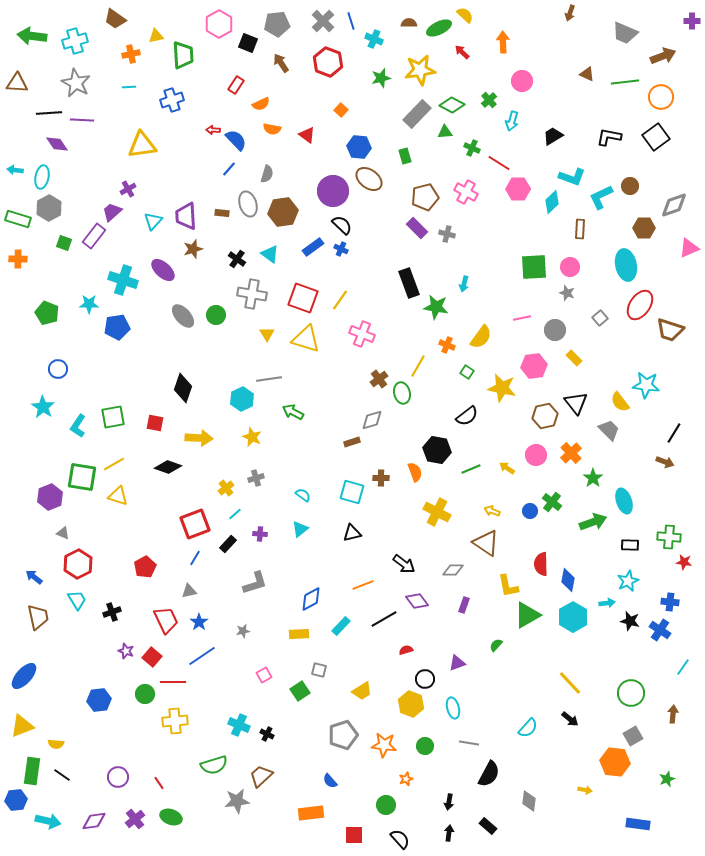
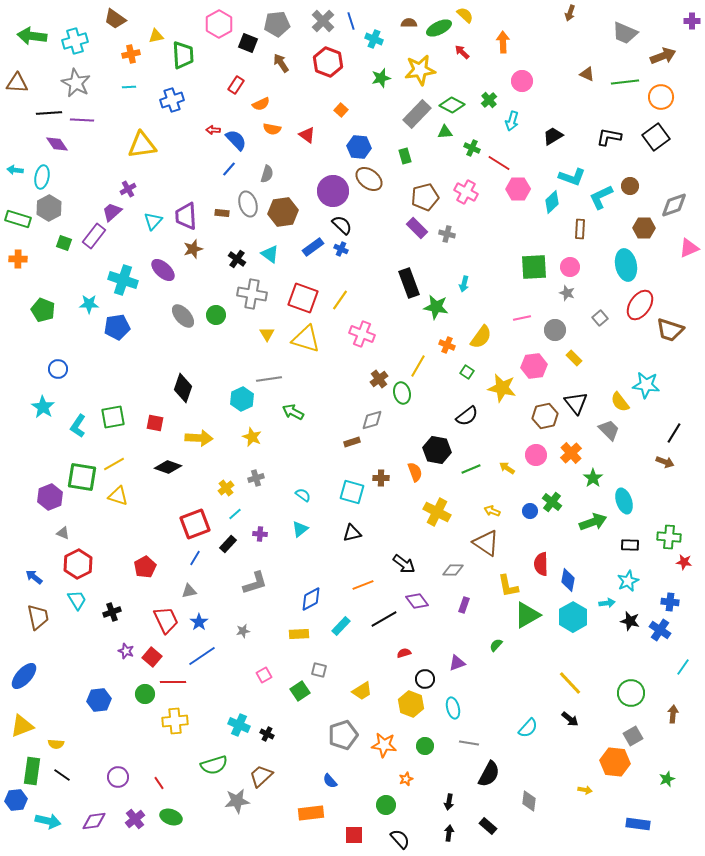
green pentagon at (47, 313): moved 4 px left, 3 px up
red semicircle at (406, 650): moved 2 px left, 3 px down
